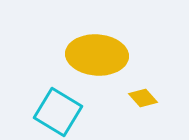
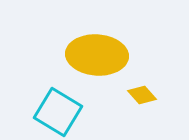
yellow diamond: moved 1 px left, 3 px up
